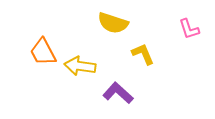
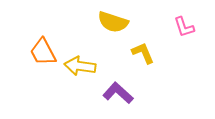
yellow semicircle: moved 1 px up
pink L-shape: moved 5 px left, 2 px up
yellow L-shape: moved 1 px up
